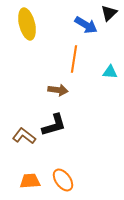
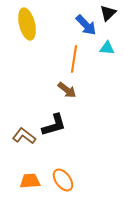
black triangle: moved 1 px left
blue arrow: rotated 15 degrees clockwise
cyan triangle: moved 3 px left, 24 px up
brown arrow: moved 9 px right; rotated 30 degrees clockwise
